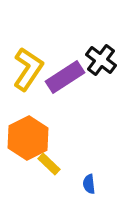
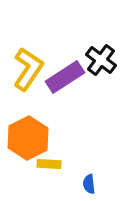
yellow rectangle: rotated 40 degrees counterclockwise
